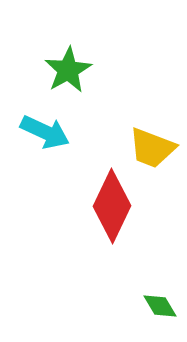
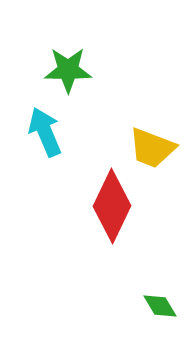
green star: rotated 30 degrees clockwise
cyan arrow: rotated 138 degrees counterclockwise
